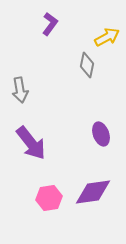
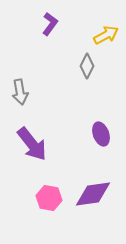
yellow arrow: moved 1 px left, 2 px up
gray diamond: moved 1 px down; rotated 15 degrees clockwise
gray arrow: moved 2 px down
purple arrow: moved 1 px right, 1 px down
purple diamond: moved 2 px down
pink hexagon: rotated 20 degrees clockwise
